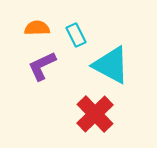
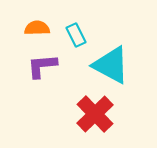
purple L-shape: rotated 20 degrees clockwise
